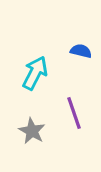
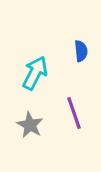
blue semicircle: rotated 70 degrees clockwise
gray star: moved 2 px left, 6 px up
